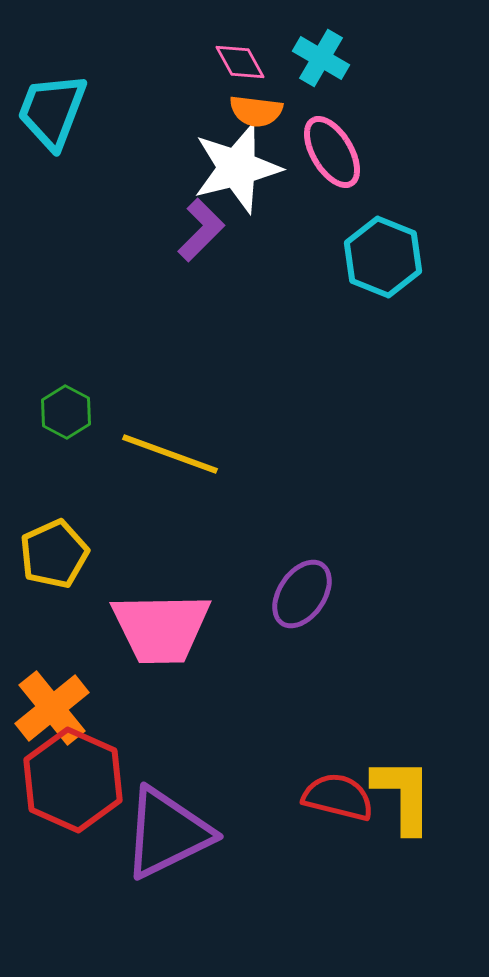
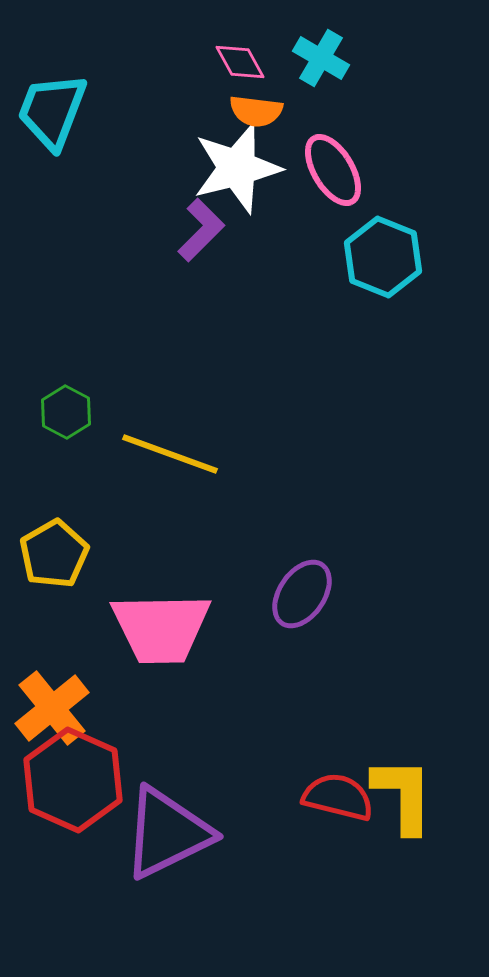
pink ellipse: moved 1 px right, 18 px down
yellow pentagon: rotated 6 degrees counterclockwise
